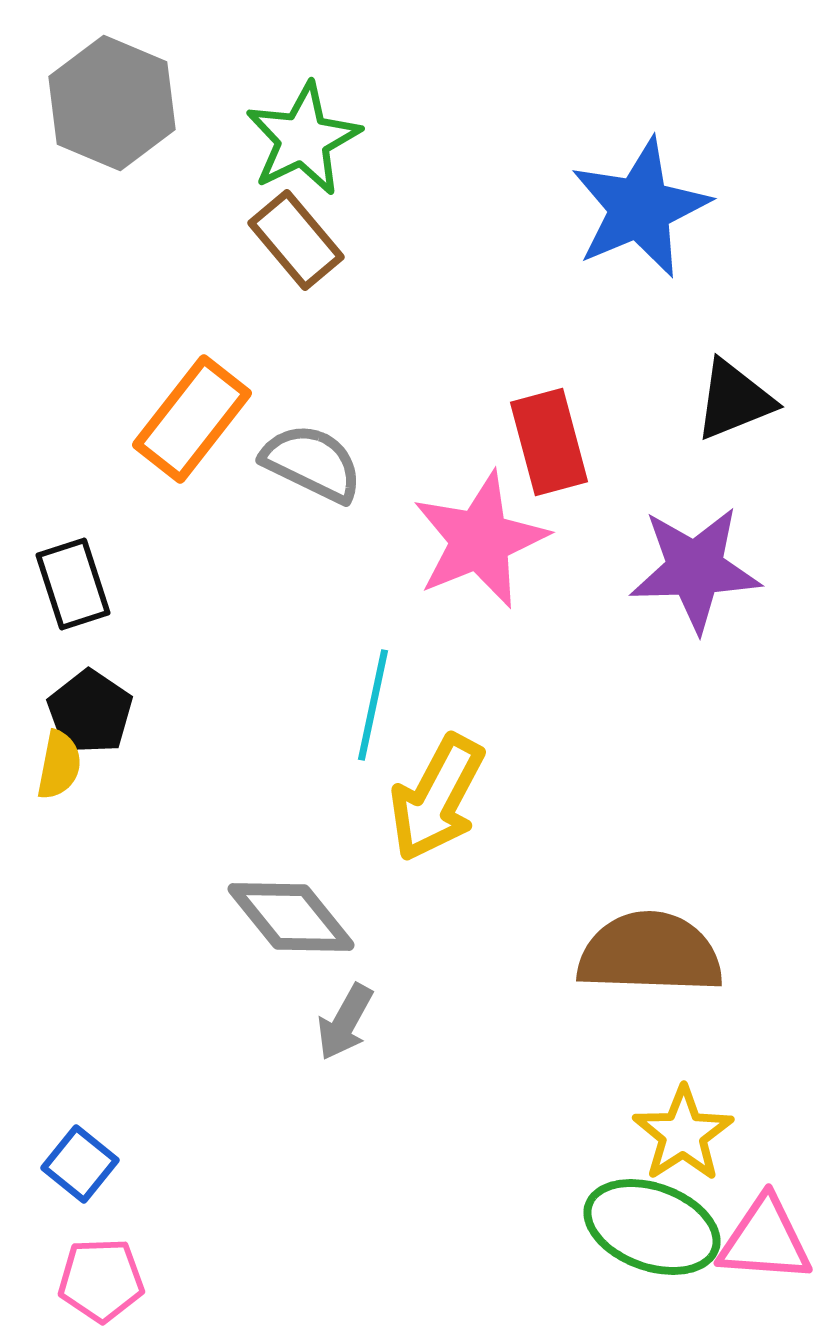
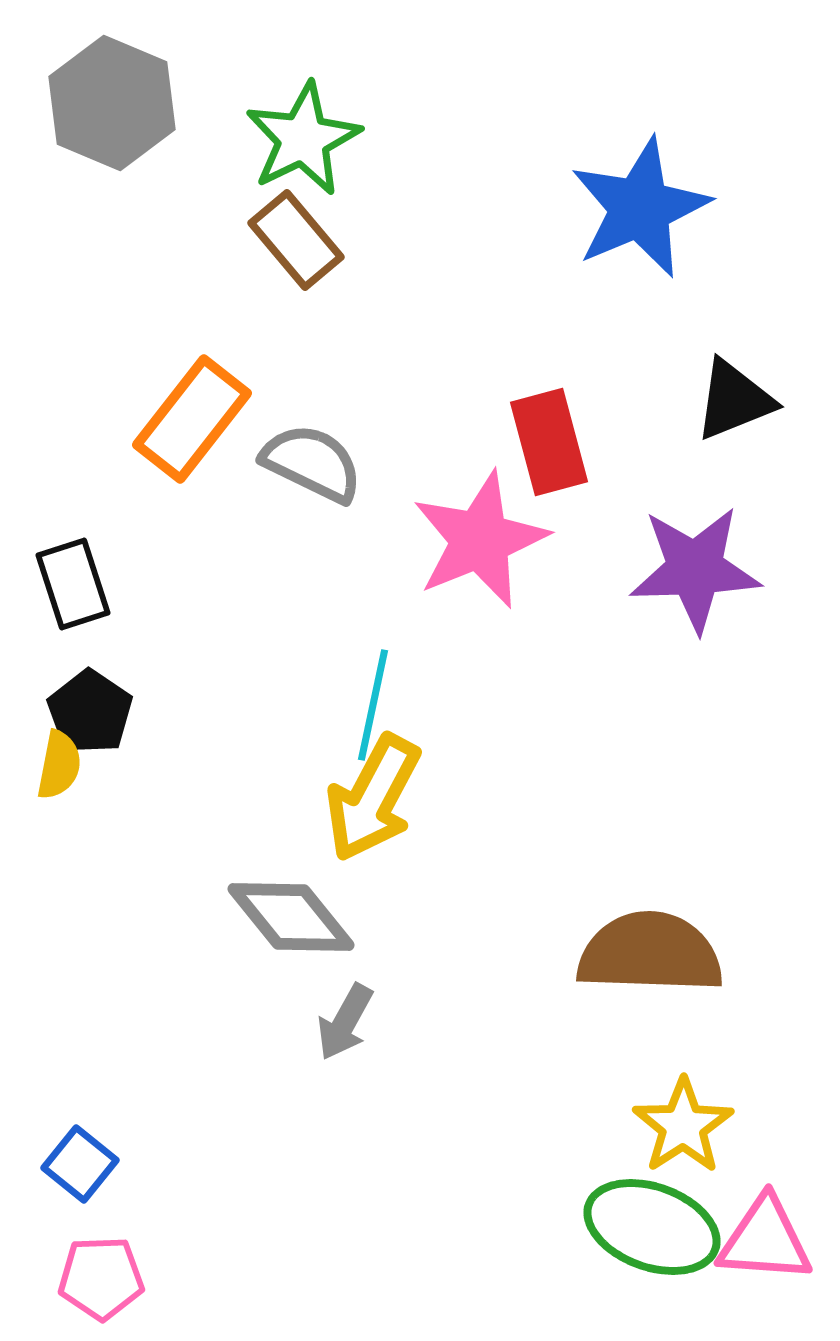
yellow arrow: moved 64 px left
yellow star: moved 8 px up
pink pentagon: moved 2 px up
